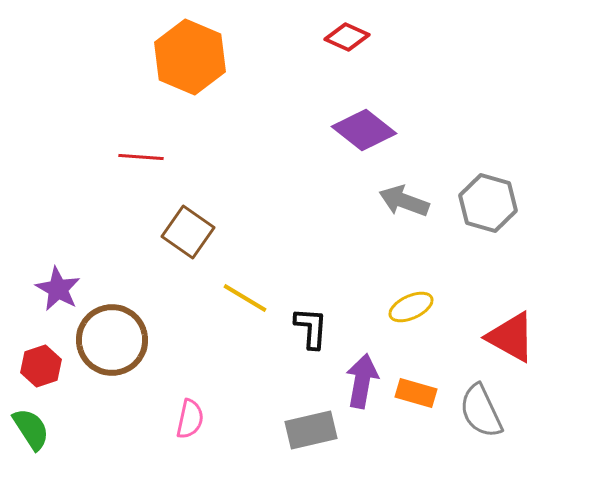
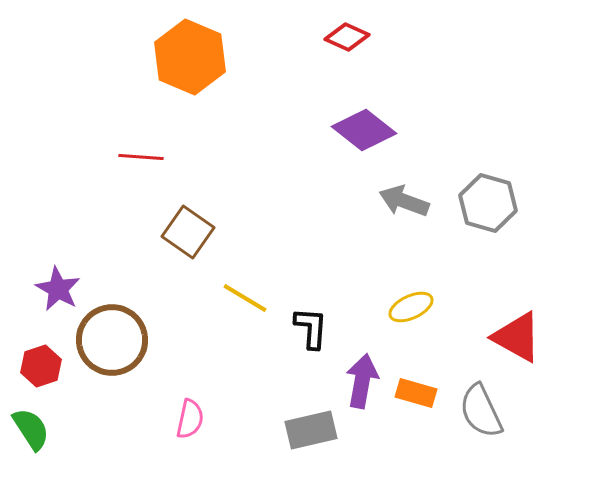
red triangle: moved 6 px right
